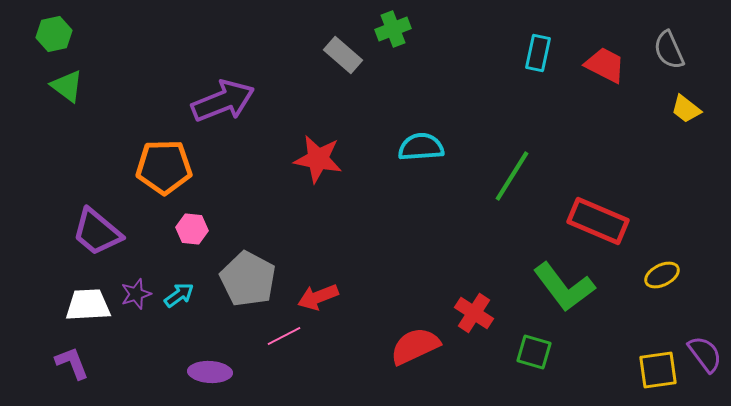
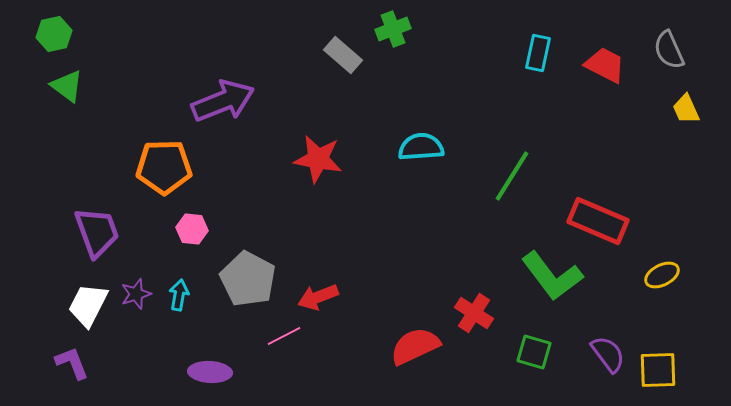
yellow trapezoid: rotated 28 degrees clockwise
purple trapezoid: rotated 150 degrees counterclockwise
green L-shape: moved 12 px left, 11 px up
cyan arrow: rotated 44 degrees counterclockwise
white trapezoid: rotated 60 degrees counterclockwise
purple semicircle: moved 97 px left
yellow square: rotated 6 degrees clockwise
